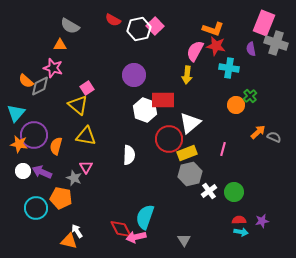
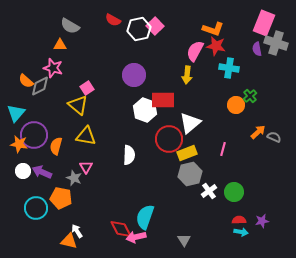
purple semicircle at (251, 49): moved 6 px right
